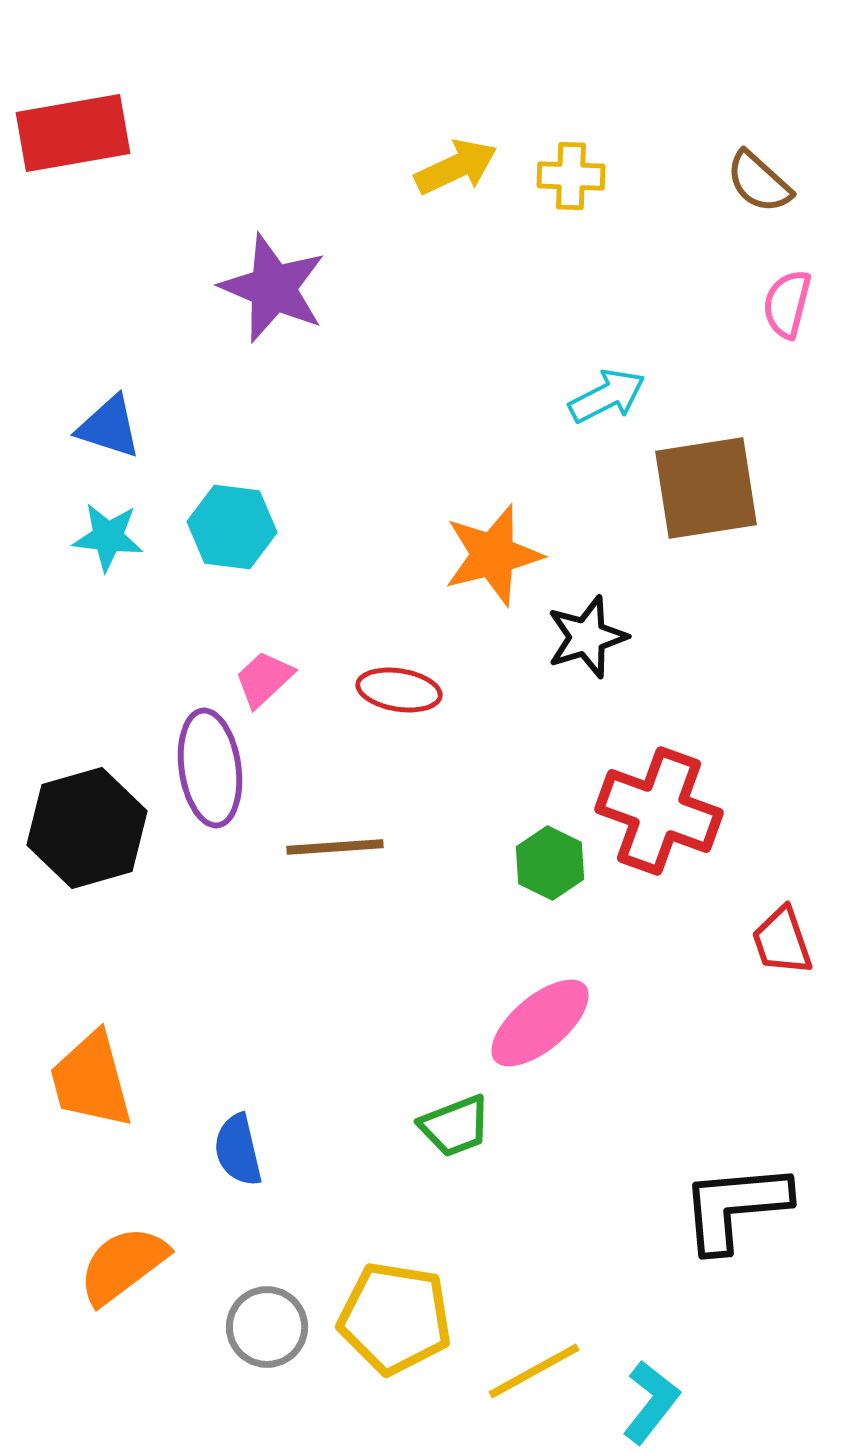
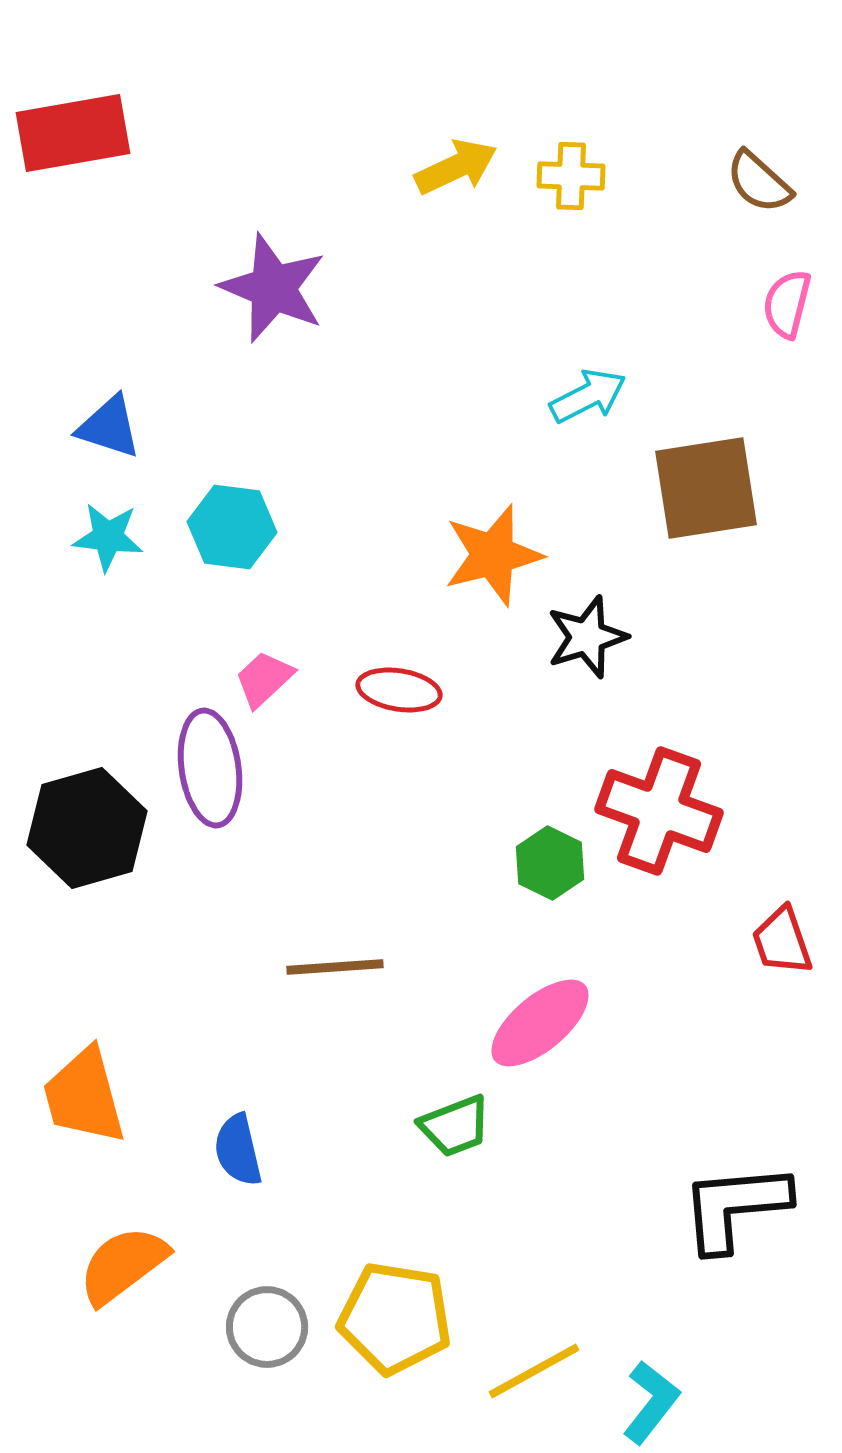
cyan arrow: moved 19 px left
brown line: moved 120 px down
orange trapezoid: moved 7 px left, 16 px down
